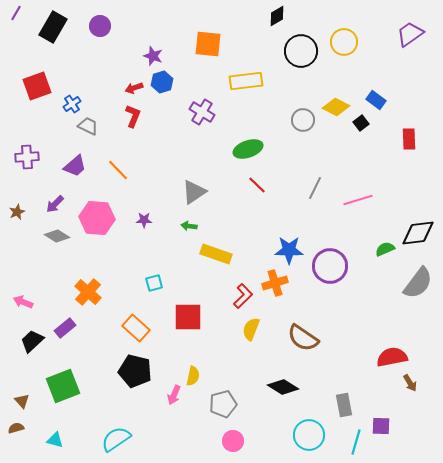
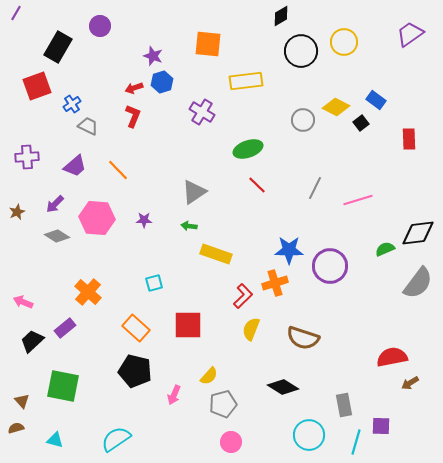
black diamond at (277, 16): moved 4 px right
black rectangle at (53, 27): moved 5 px right, 20 px down
red square at (188, 317): moved 8 px down
brown semicircle at (303, 338): rotated 16 degrees counterclockwise
yellow semicircle at (193, 376): moved 16 px right; rotated 30 degrees clockwise
brown arrow at (410, 383): rotated 90 degrees clockwise
green square at (63, 386): rotated 32 degrees clockwise
pink circle at (233, 441): moved 2 px left, 1 px down
